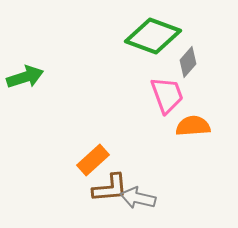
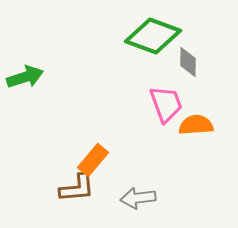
gray diamond: rotated 40 degrees counterclockwise
pink trapezoid: moved 1 px left, 9 px down
orange semicircle: moved 3 px right, 1 px up
orange rectangle: rotated 8 degrees counterclockwise
brown L-shape: moved 33 px left
gray arrow: rotated 20 degrees counterclockwise
